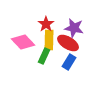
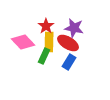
red star: moved 2 px down
yellow rectangle: moved 2 px down
